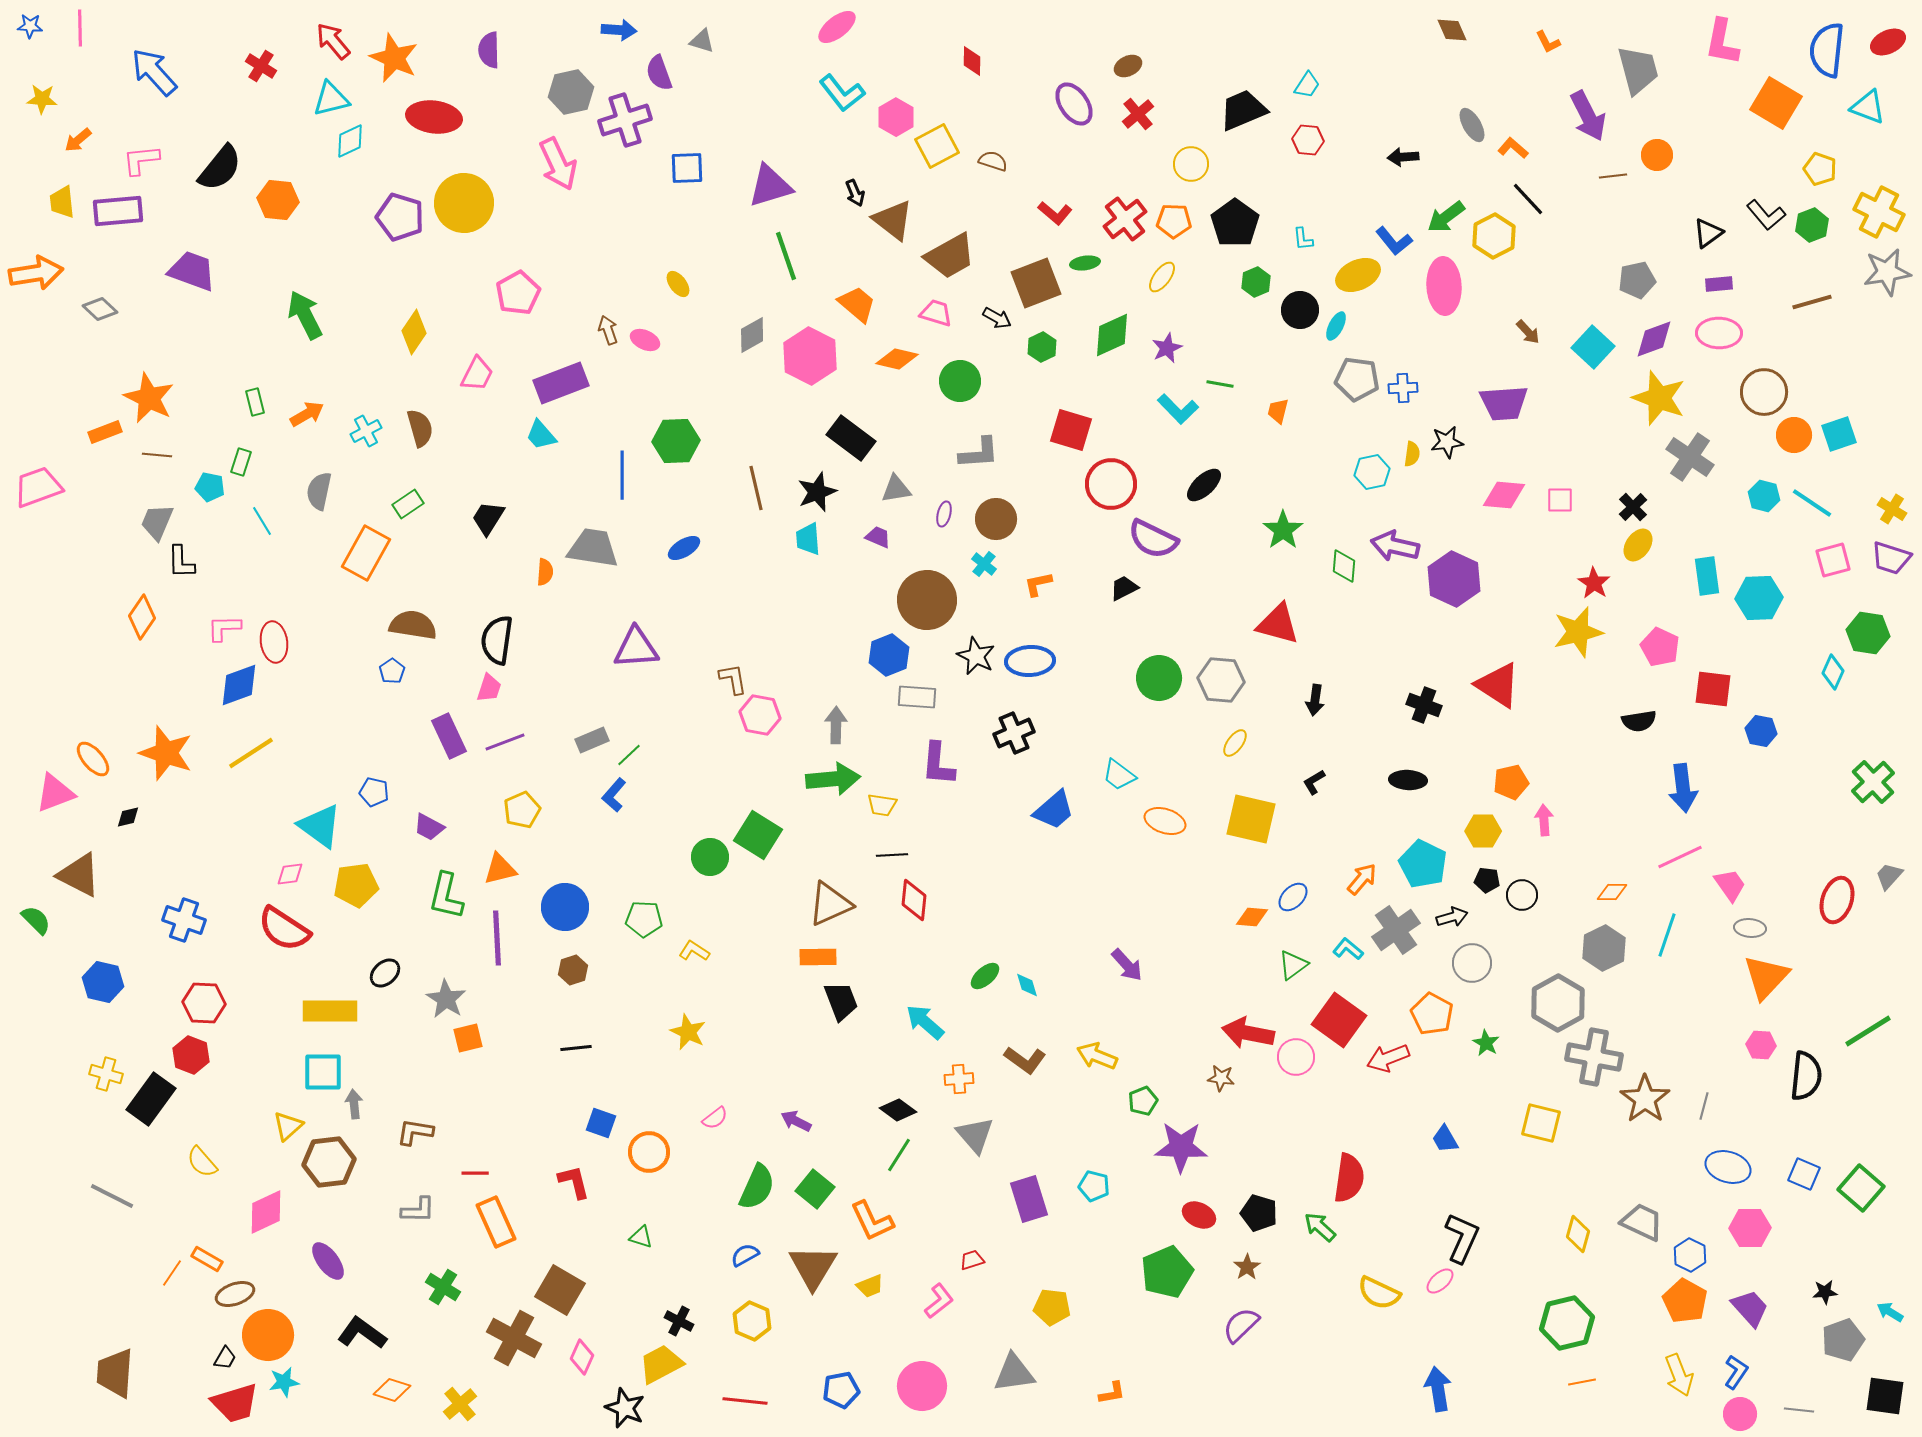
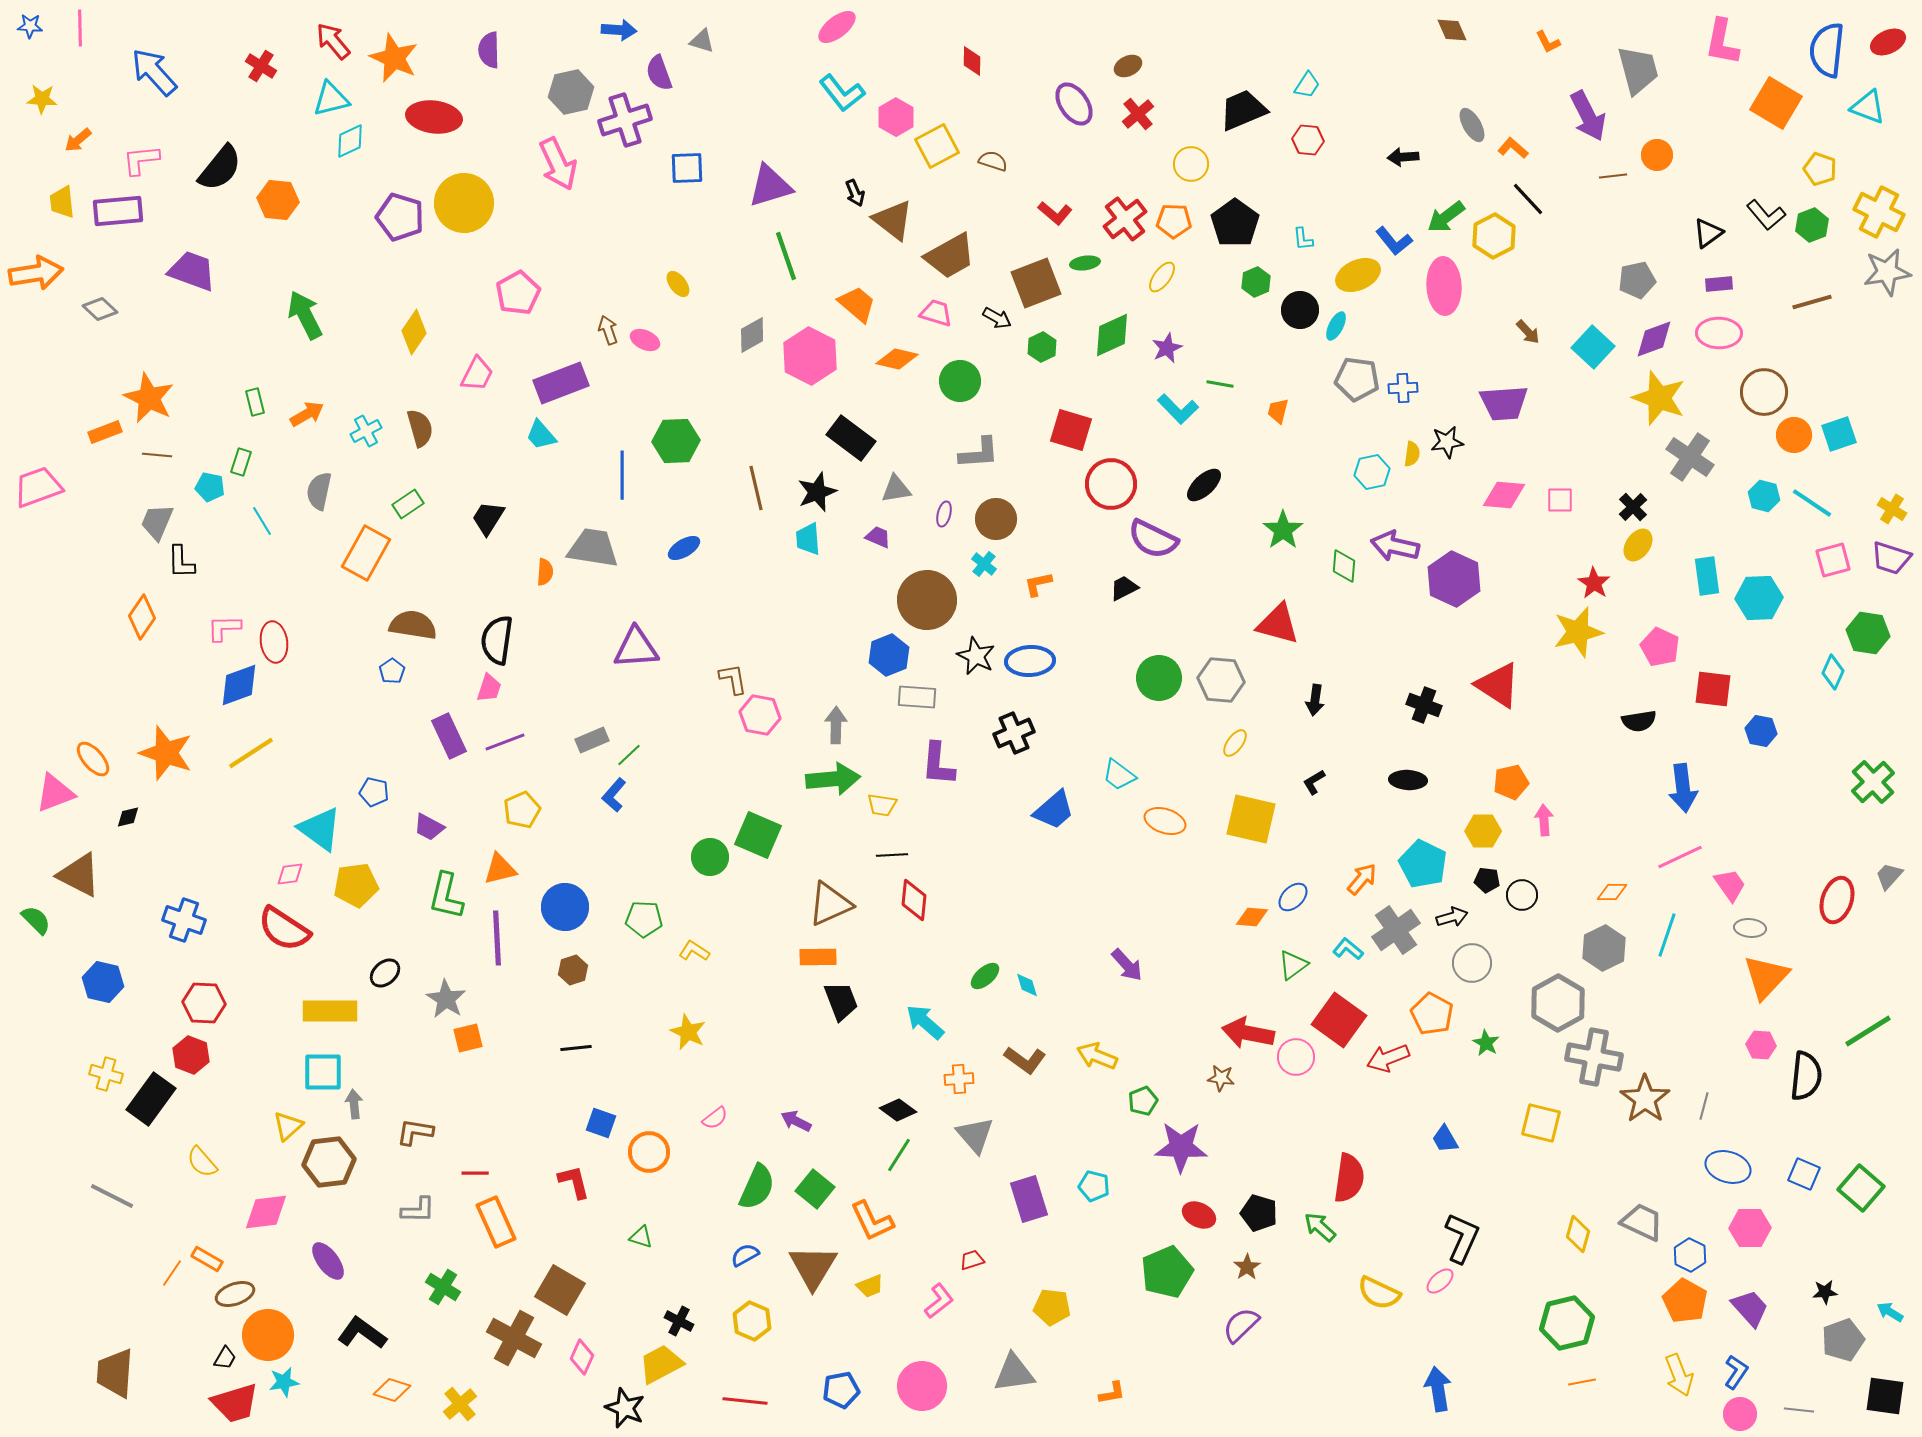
cyan triangle at (320, 826): moved 3 px down
green square at (758, 835): rotated 9 degrees counterclockwise
pink diamond at (266, 1212): rotated 18 degrees clockwise
